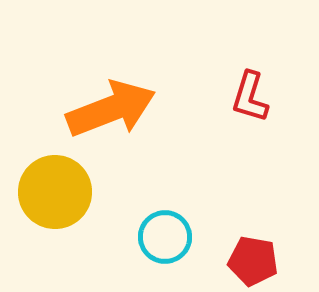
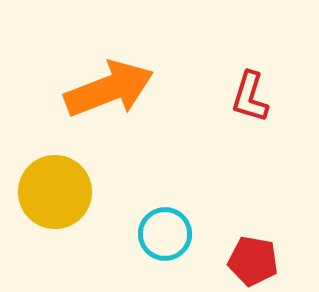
orange arrow: moved 2 px left, 20 px up
cyan circle: moved 3 px up
